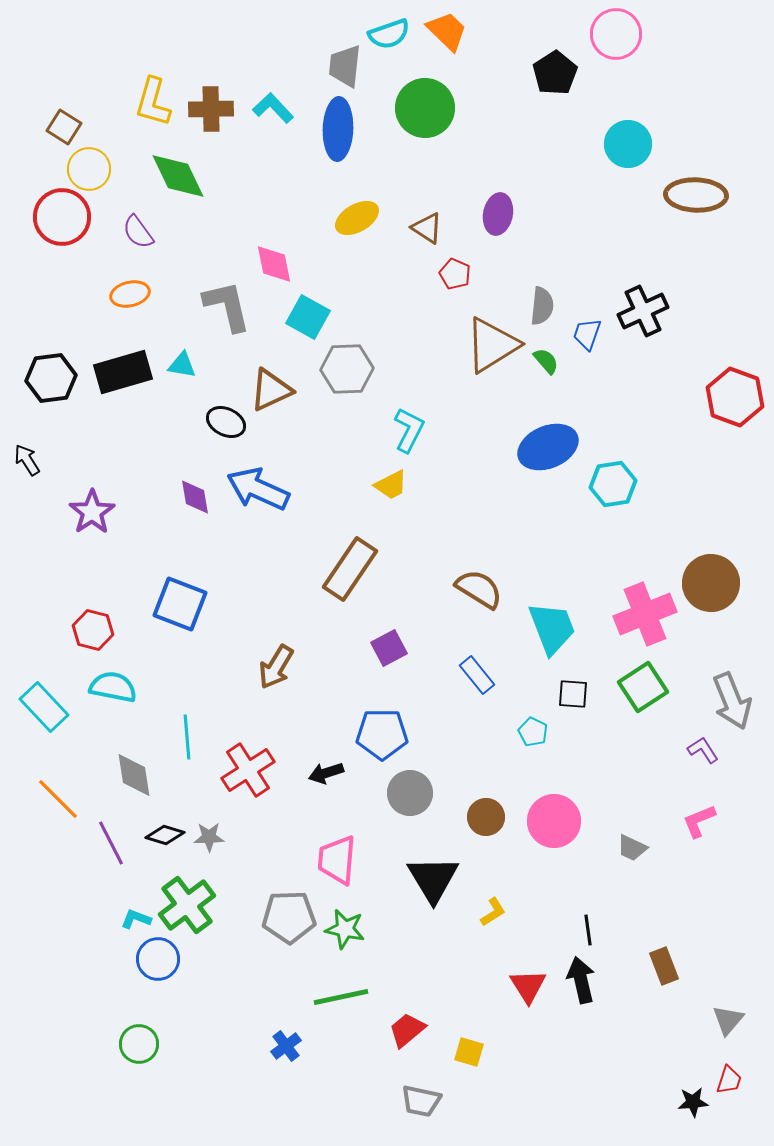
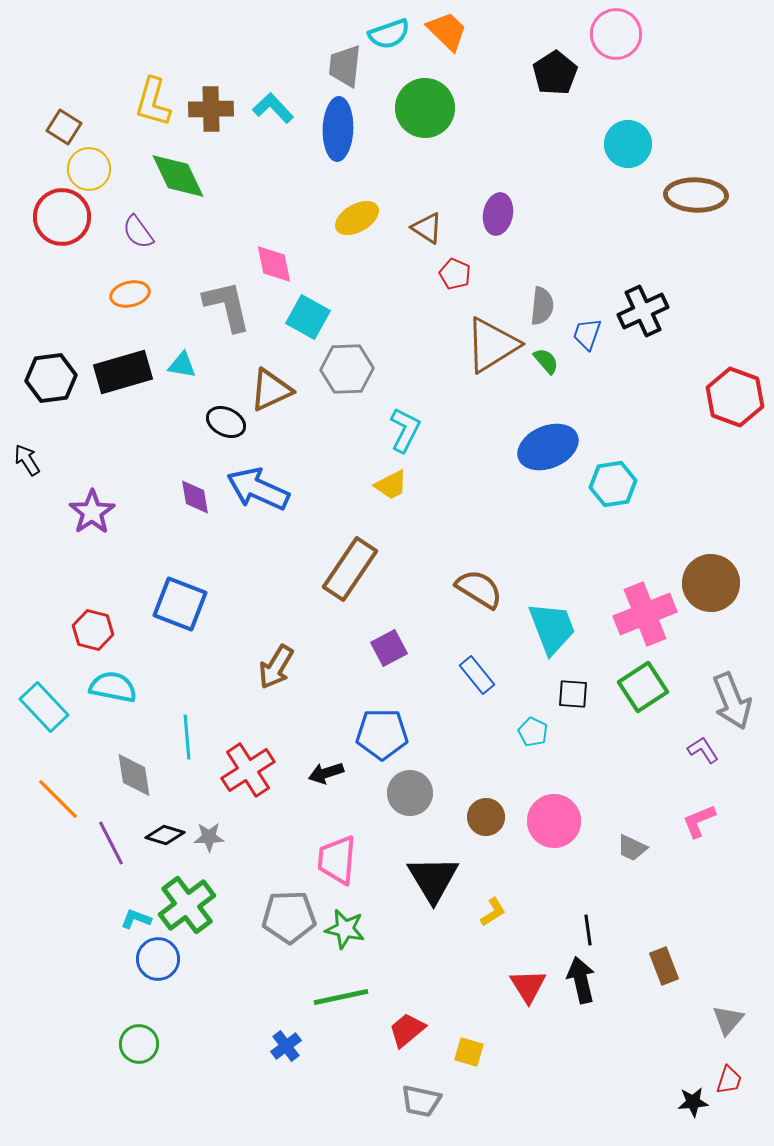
cyan L-shape at (409, 430): moved 4 px left
